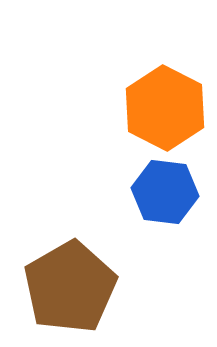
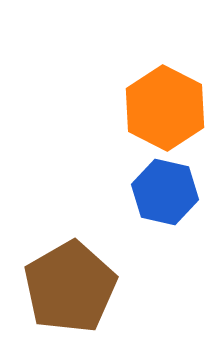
blue hexagon: rotated 6 degrees clockwise
